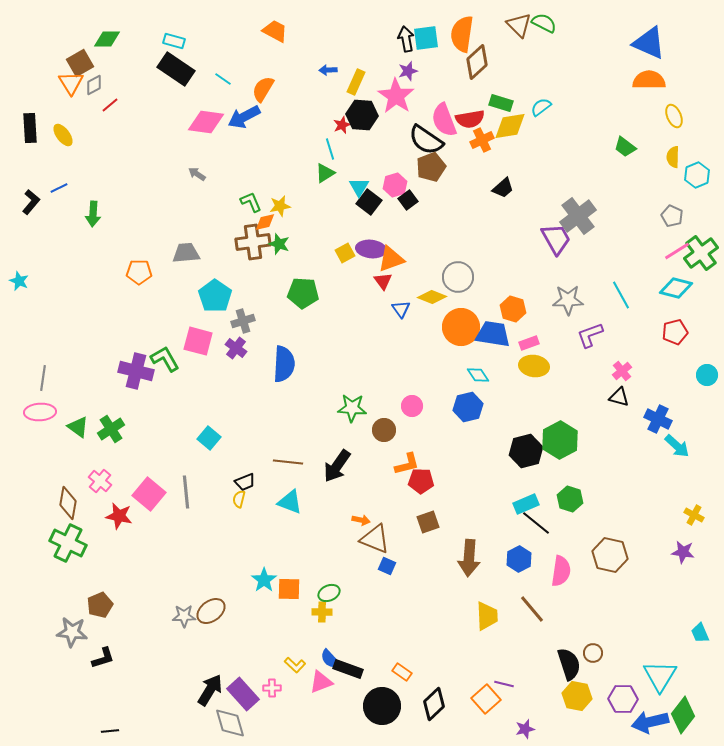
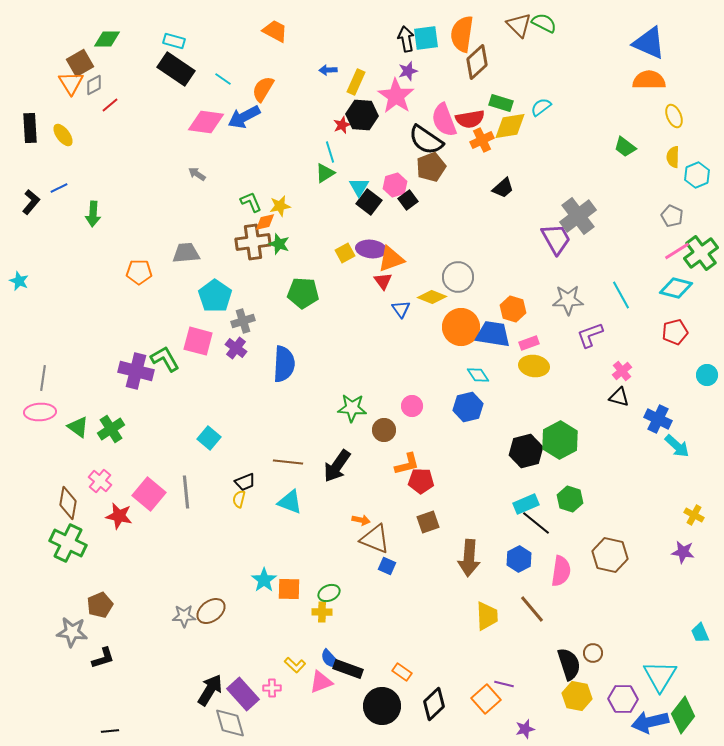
cyan line at (330, 149): moved 3 px down
